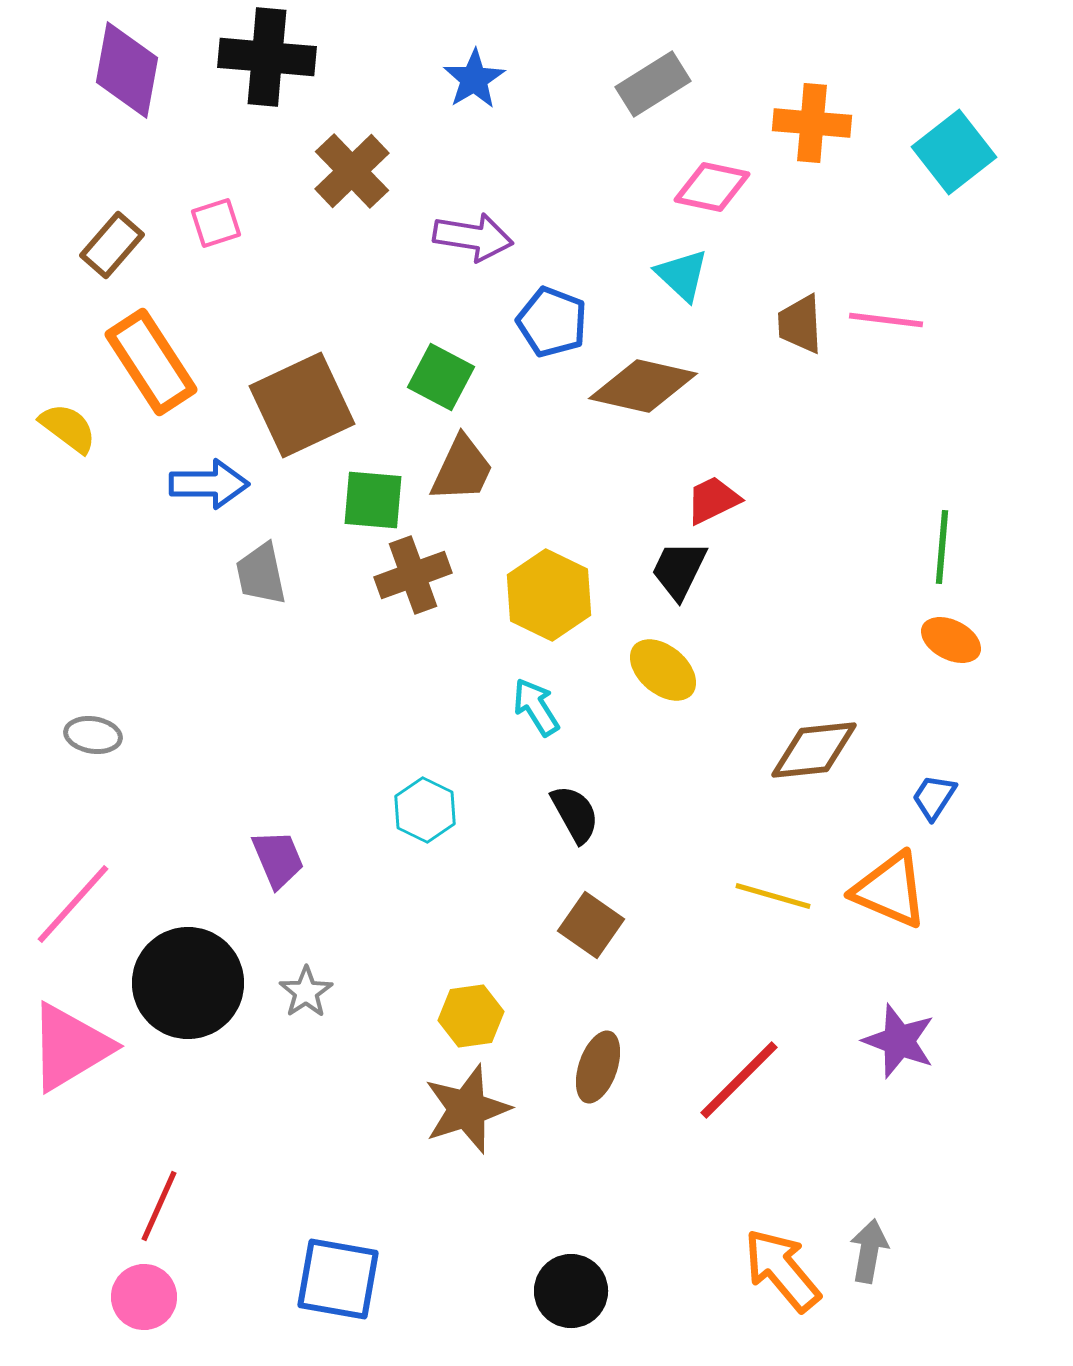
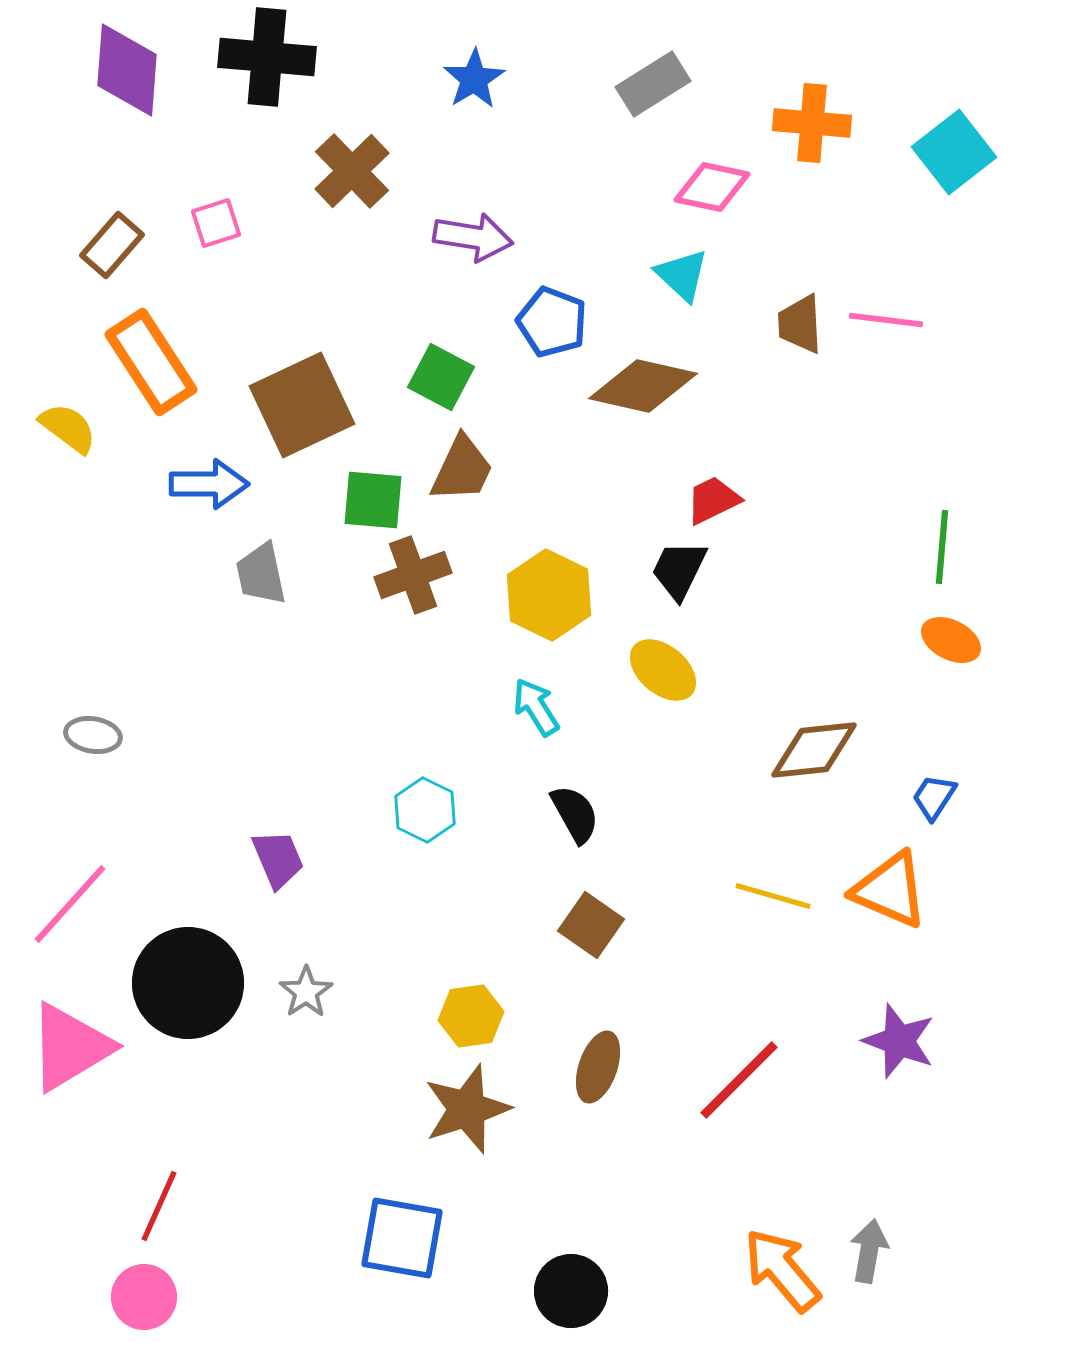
purple diamond at (127, 70): rotated 6 degrees counterclockwise
pink line at (73, 904): moved 3 px left
blue square at (338, 1279): moved 64 px right, 41 px up
